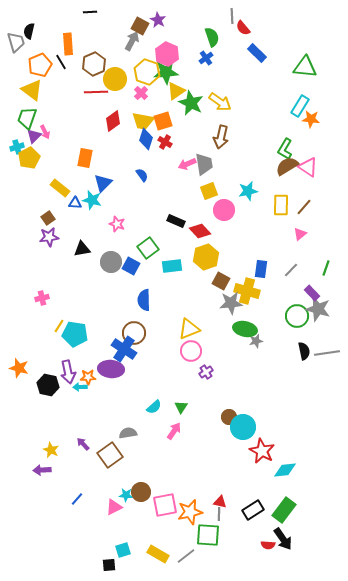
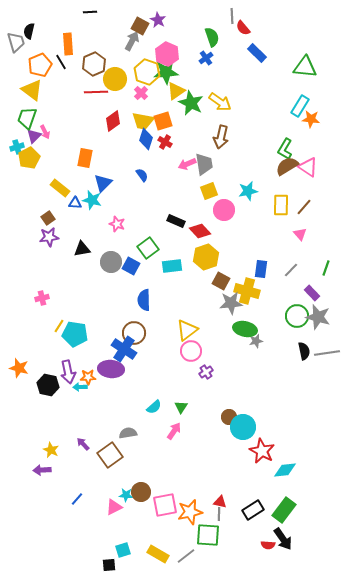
pink triangle at (300, 234): rotated 32 degrees counterclockwise
gray star at (318, 309): moved 8 px down
yellow triangle at (189, 329): moved 2 px left, 1 px down; rotated 15 degrees counterclockwise
